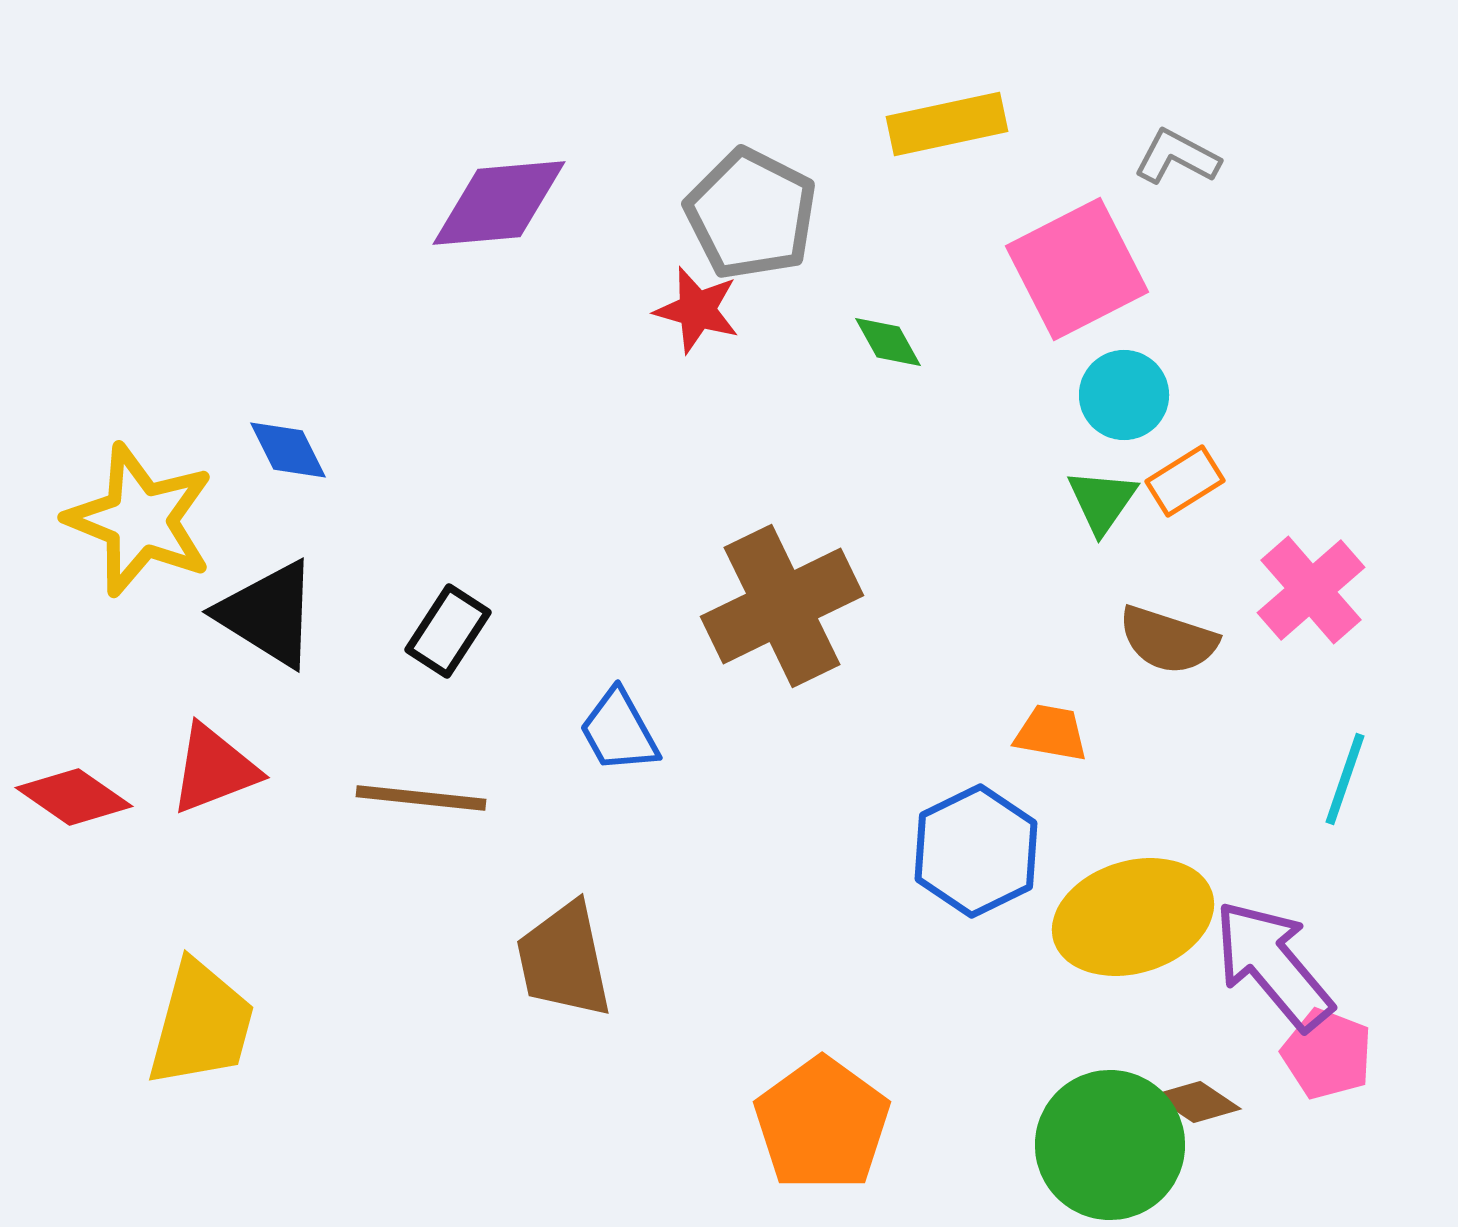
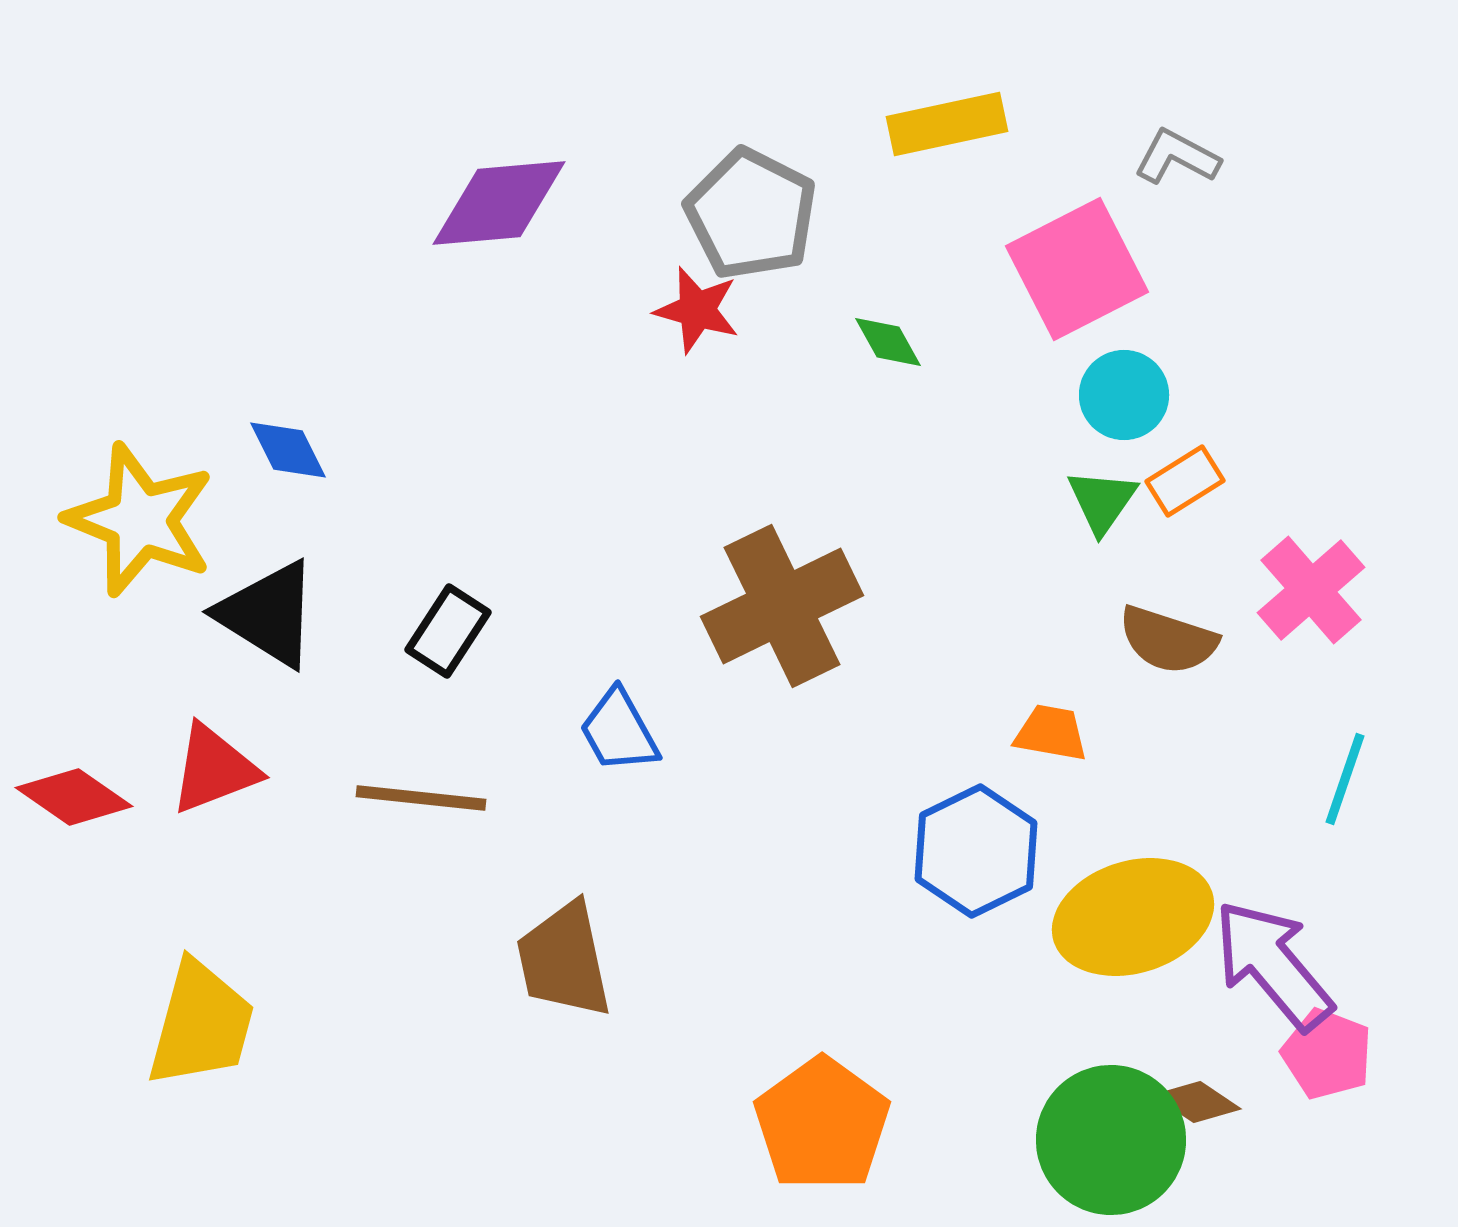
green circle: moved 1 px right, 5 px up
